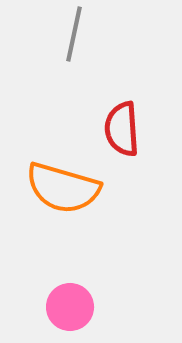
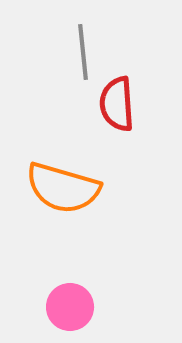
gray line: moved 9 px right, 18 px down; rotated 18 degrees counterclockwise
red semicircle: moved 5 px left, 25 px up
